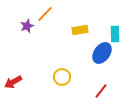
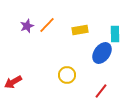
orange line: moved 2 px right, 11 px down
yellow circle: moved 5 px right, 2 px up
